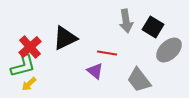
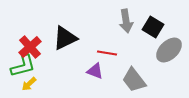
purple triangle: rotated 18 degrees counterclockwise
gray trapezoid: moved 5 px left
